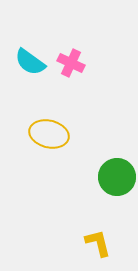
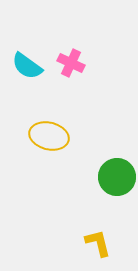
cyan semicircle: moved 3 px left, 4 px down
yellow ellipse: moved 2 px down
